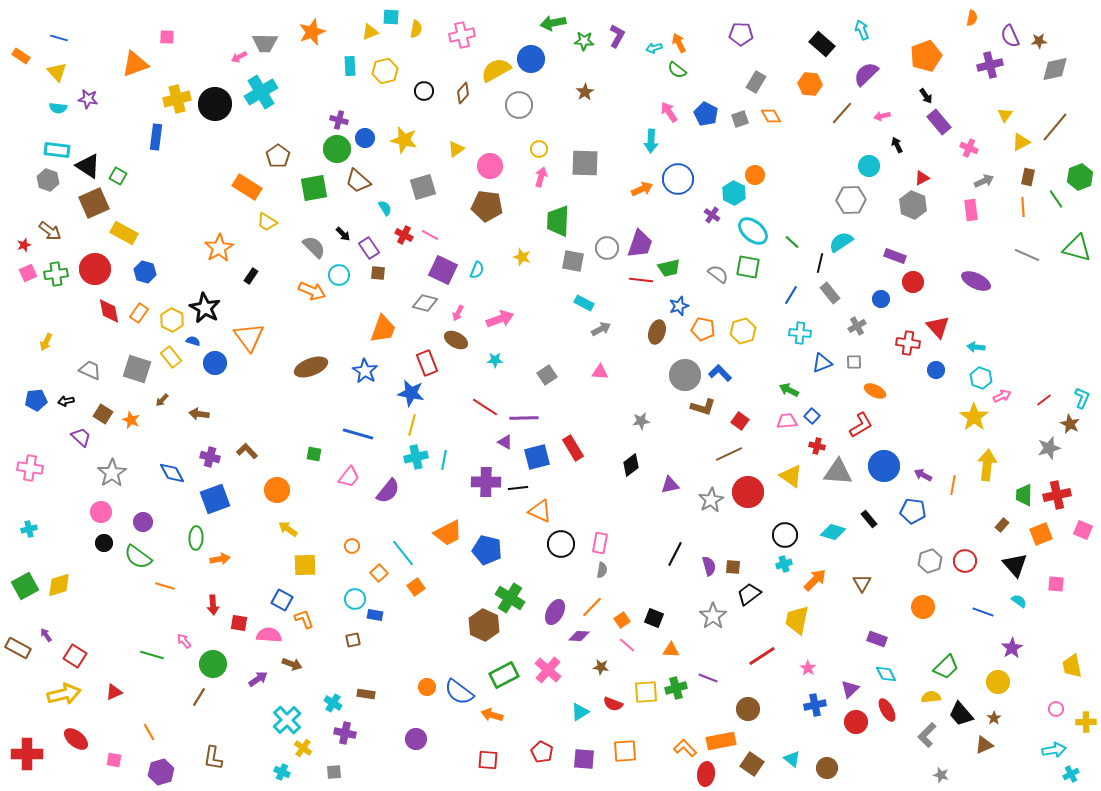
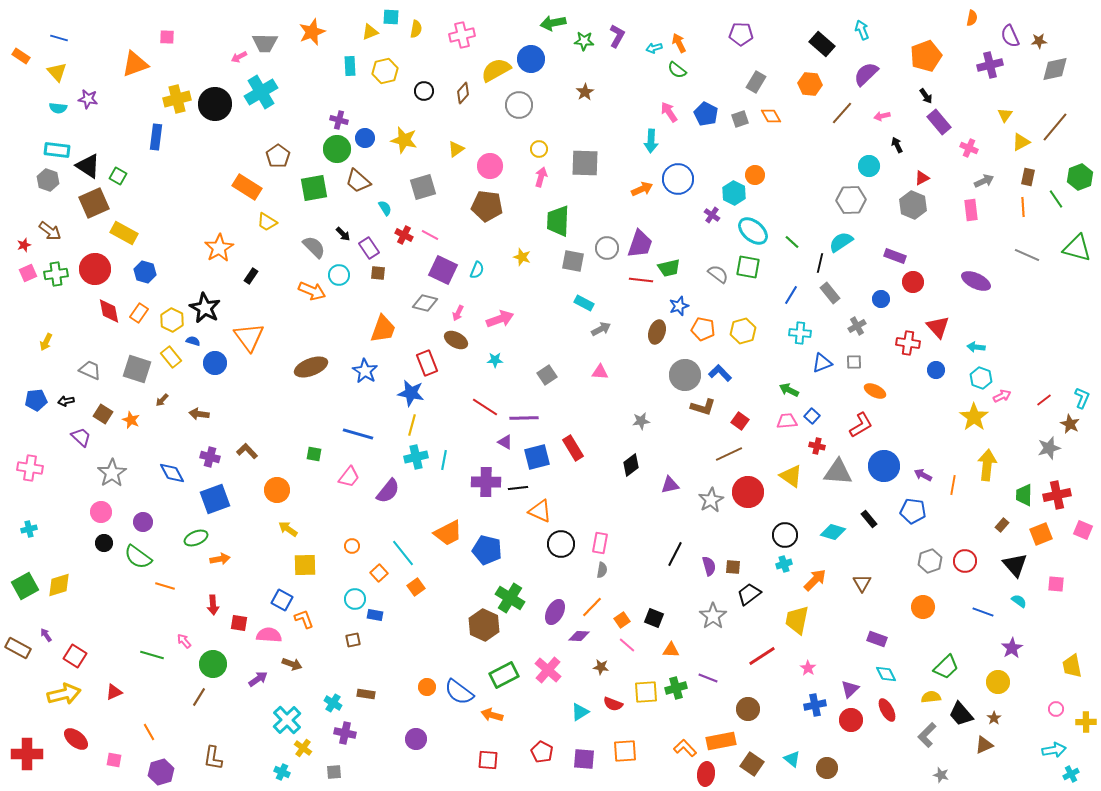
green ellipse at (196, 538): rotated 65 degrees clockwise
red circle at (856, 722): moved 5 px left, 2 px up
